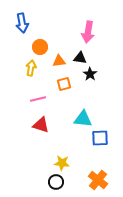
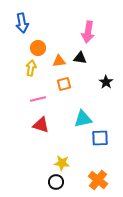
orange circle: moved 2 px left, 1 px down
black star: moved 16 px right, 8 px down
cyan triangle: rotated 18 degrees counterclockwise
